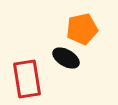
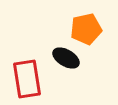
orange pentagon: moved 4 px right
